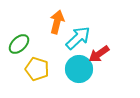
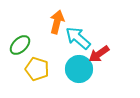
cyan arrow: rotated 96 degrees counterclockwise
green ellipse: moved 1 px right, 1 px down
